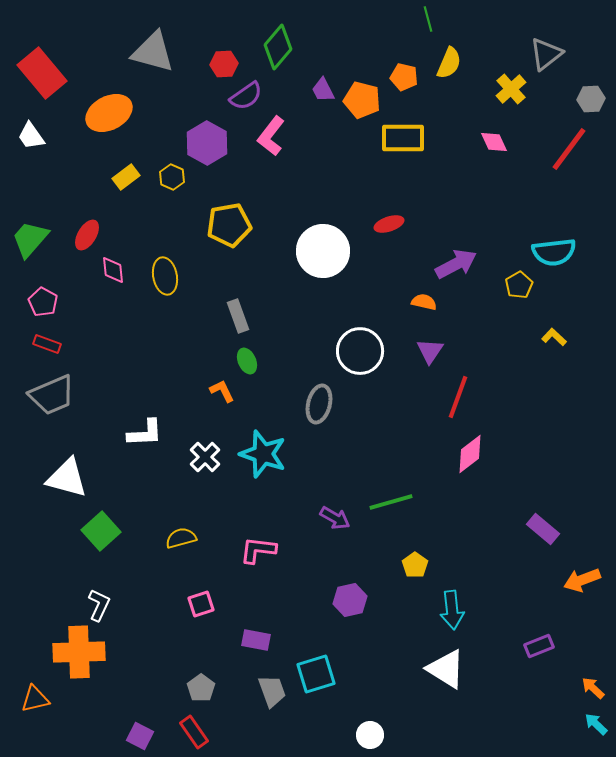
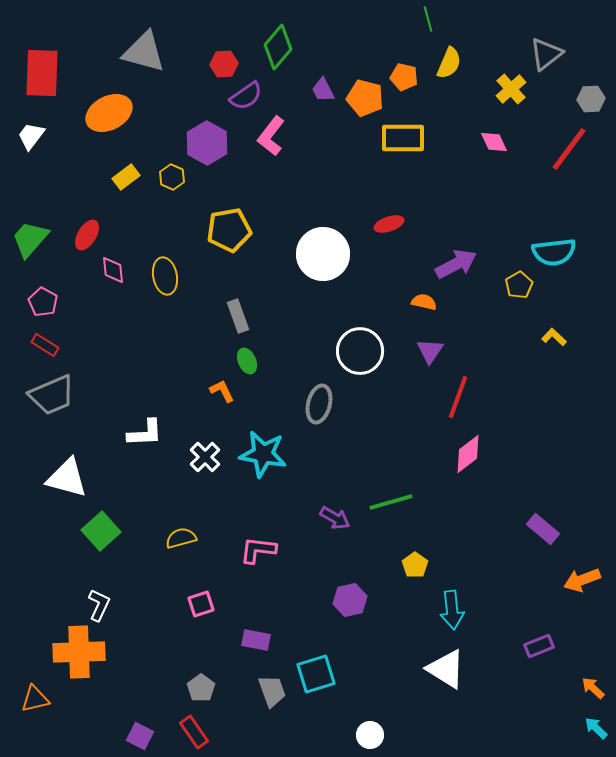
gray triangle at (153, 52): moved 9 px left
red rectangle at (42, 73): rotated 42 degrees clockwise
orange pentagon at (362, 100): moved 3 px right, 2 px up
white trapezoid at (31, 136): rotated 72 degrees clockwise
yellow pentagon at (229, 225): moved 5 px down
white circle at (323, 251): moved 3 px down
red rectangle at (47, 344): moved 2 px left, 1 px down; rotated 12 degrees clockwise
cyan star at (263, 454): rotated 9 degrees counterclockwise
pink diamond at (470, 454): moved 2 px left
cyan arrow at (596, 724): moved 4 px down
